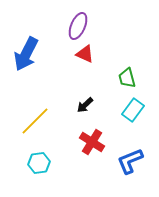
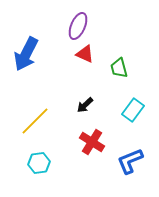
green trapezoid: moved 8 px left, 10 px up
